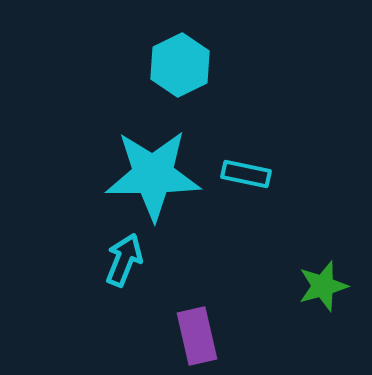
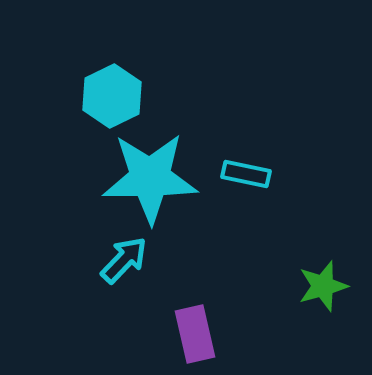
cyan hexagon: moved 68 px left, 31 px down
cyan star: moved 3 px left, 3 px down
cyan arrow: rotated 22 degrees clockwise
purple rectangle: moved 2 px left, 2 px up
